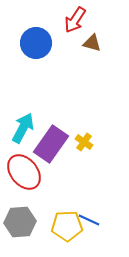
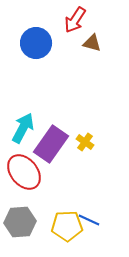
yellow cross: moved 1 px right
